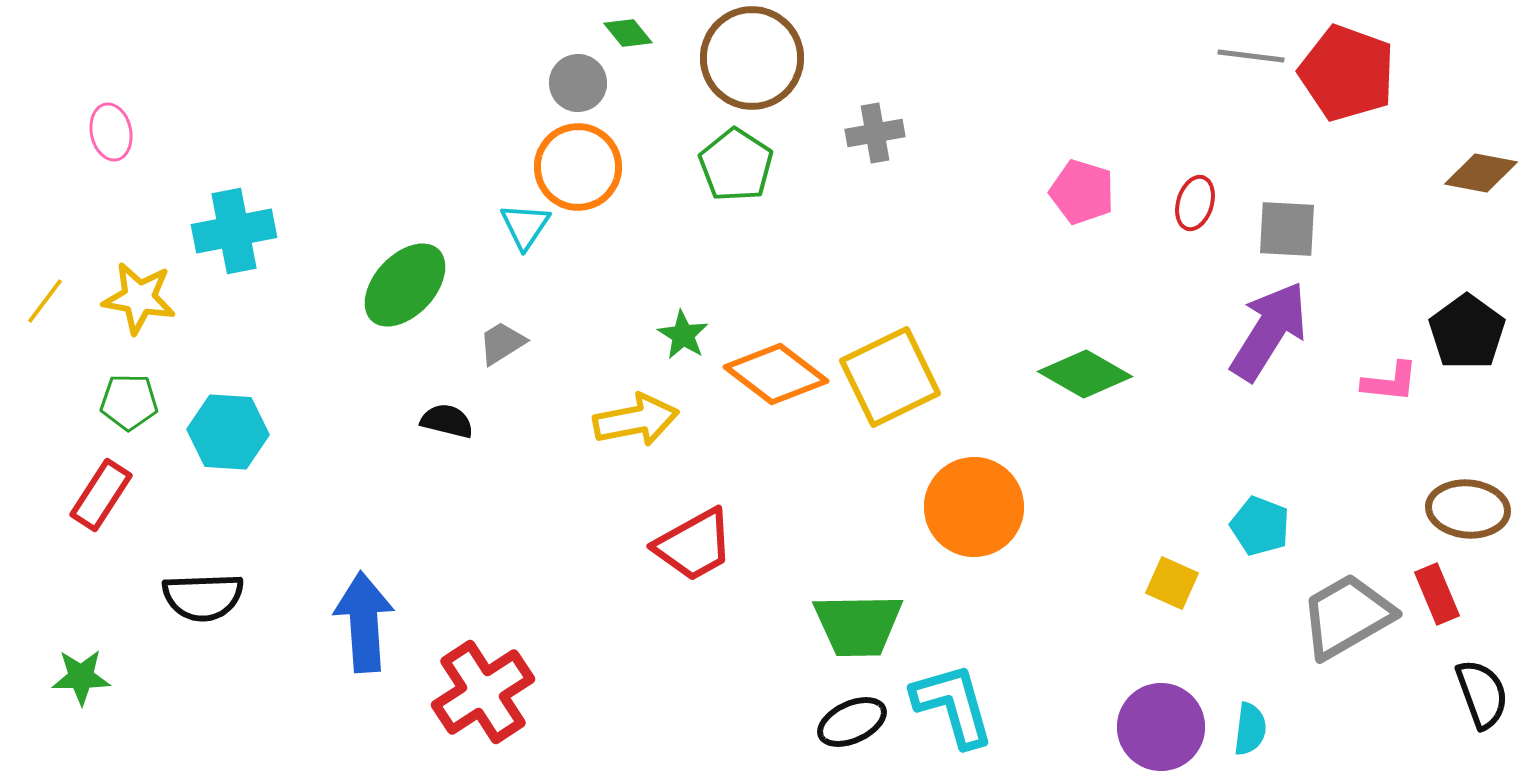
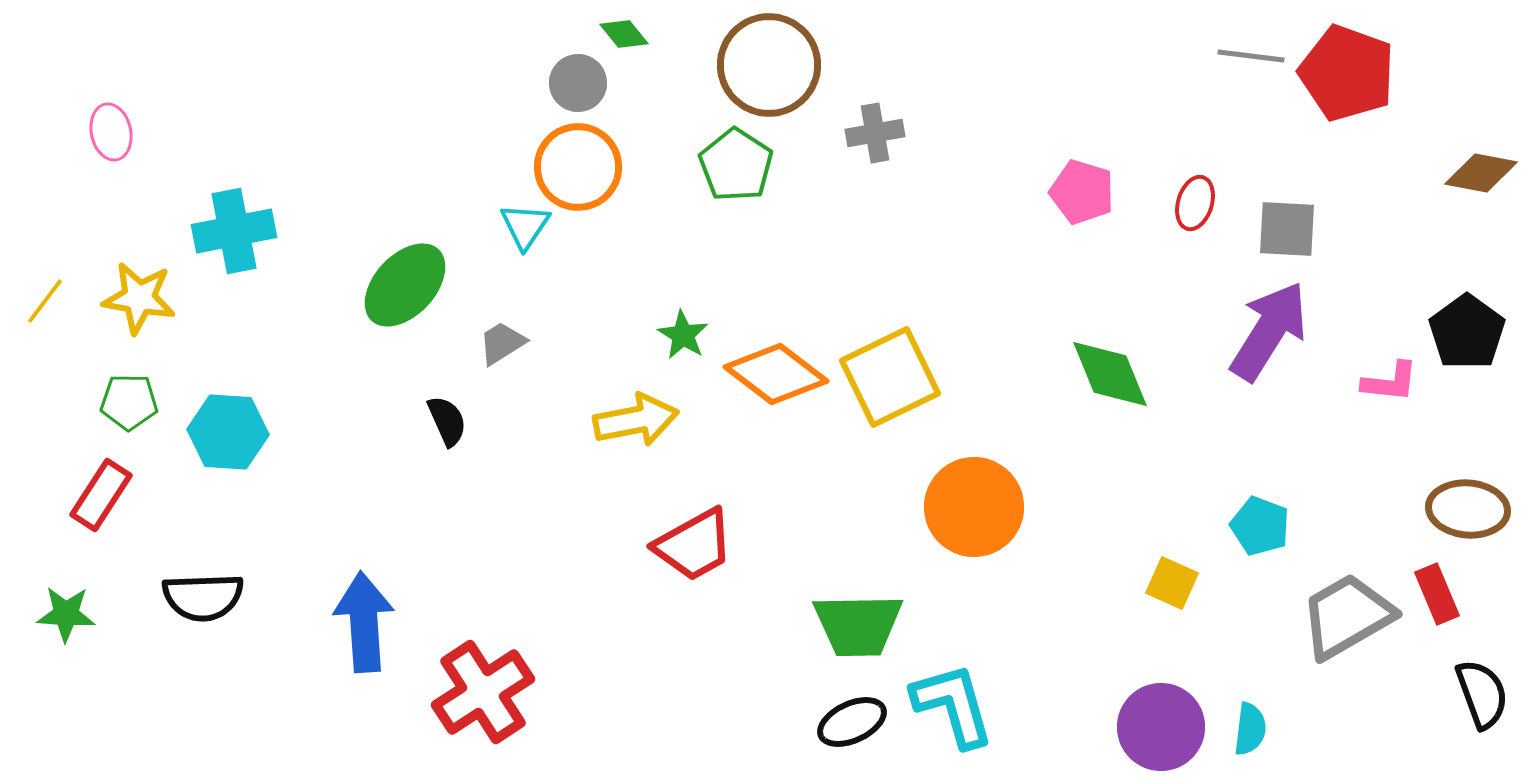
green diamond at (628, 33): moved 4 px left, 1 px down
brown circle at (752, 58): moved 17 px right, 7 px down
green diamond at (1085, 374): moved 25 px right; rotated 38 degrees clockwise
black semicircle at (447, 421): rotated 52 degrees clockwise
green star at (81, 677): moved 15 px left, 63 px up; rotated 4 degrees clockwise
